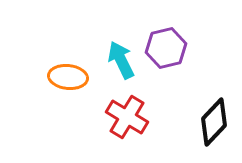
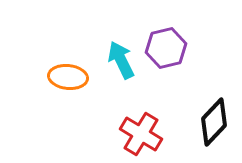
red cross: moved 14 px right, 17 px down
